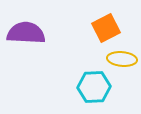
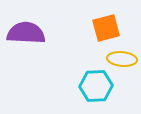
orange square: rotated 12 degrees clockwise
cyan hexagon: moved 2 px right, 1 px up
